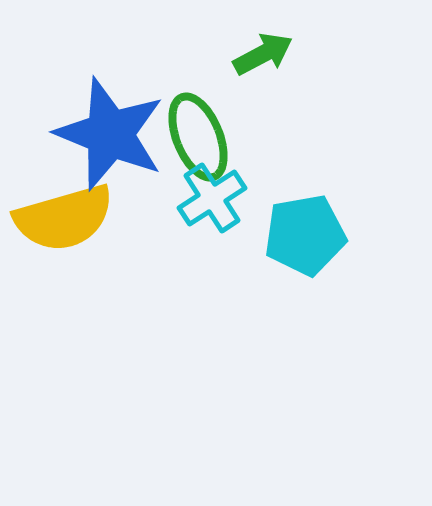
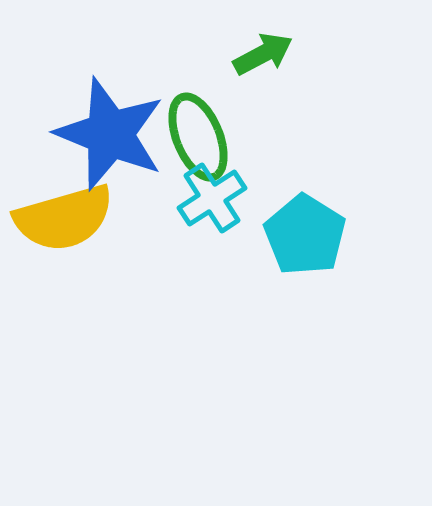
cyan pentagon: rotated 30 degrees counterclockwise
